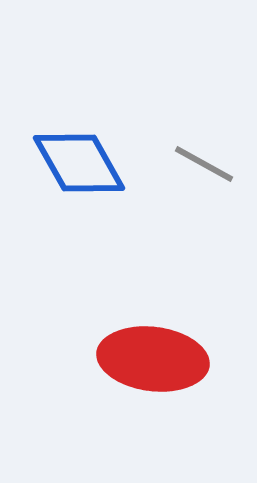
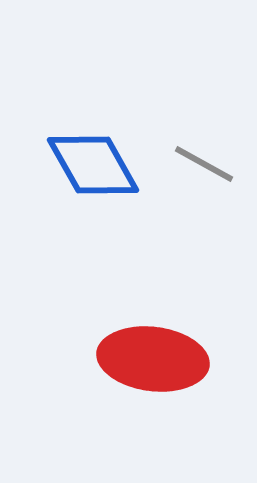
blue diamond: moved 14 px right, 2 px down
